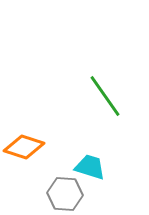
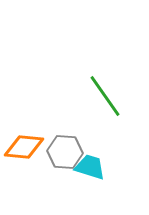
orange diamond: rotated 12 degrees counterclockwise
gray hexagon: moved 42 px up
